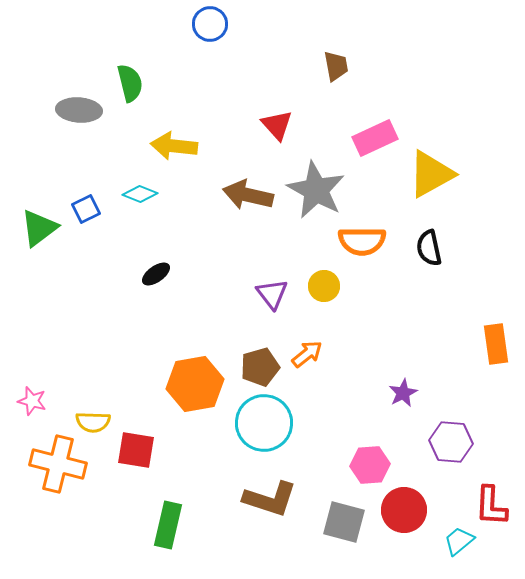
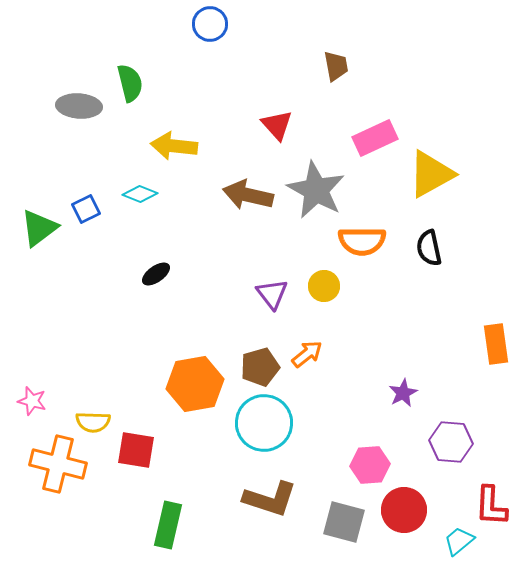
gray ellipse: moved 4 px up
